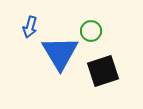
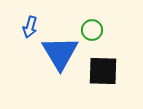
green circle: moved 1 px right, 1 px up
black square: rotated 20 degrees clockwise
